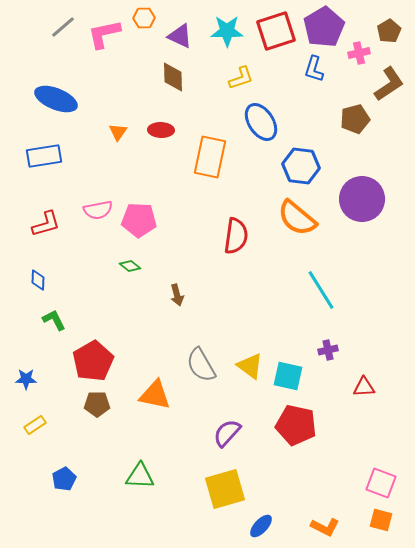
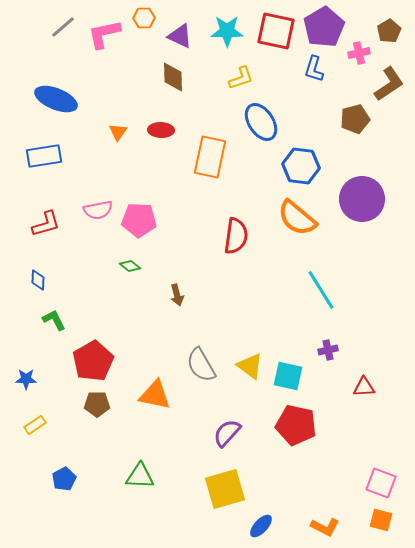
red square at (276, 31): rotated 30 degrees clockwise
